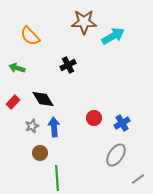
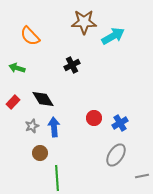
black cross: moved 4 px right
blue cross: moved 2 px left
gray line: moved 4 px right, 3 px up; rotated 24 degrees clockwise
